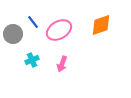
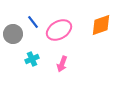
cyan cross: moved 1 px up
